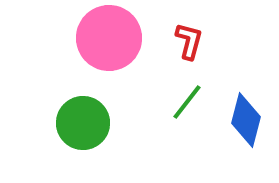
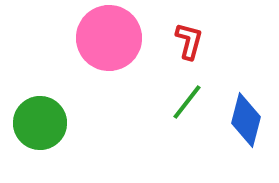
green circle: moved 43 px left
